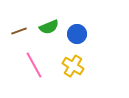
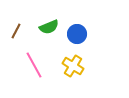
brown line: moved 3 px left; rotated 42 degrees counterclockwise
